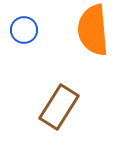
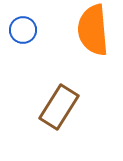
blue circle: moved 1 px left
